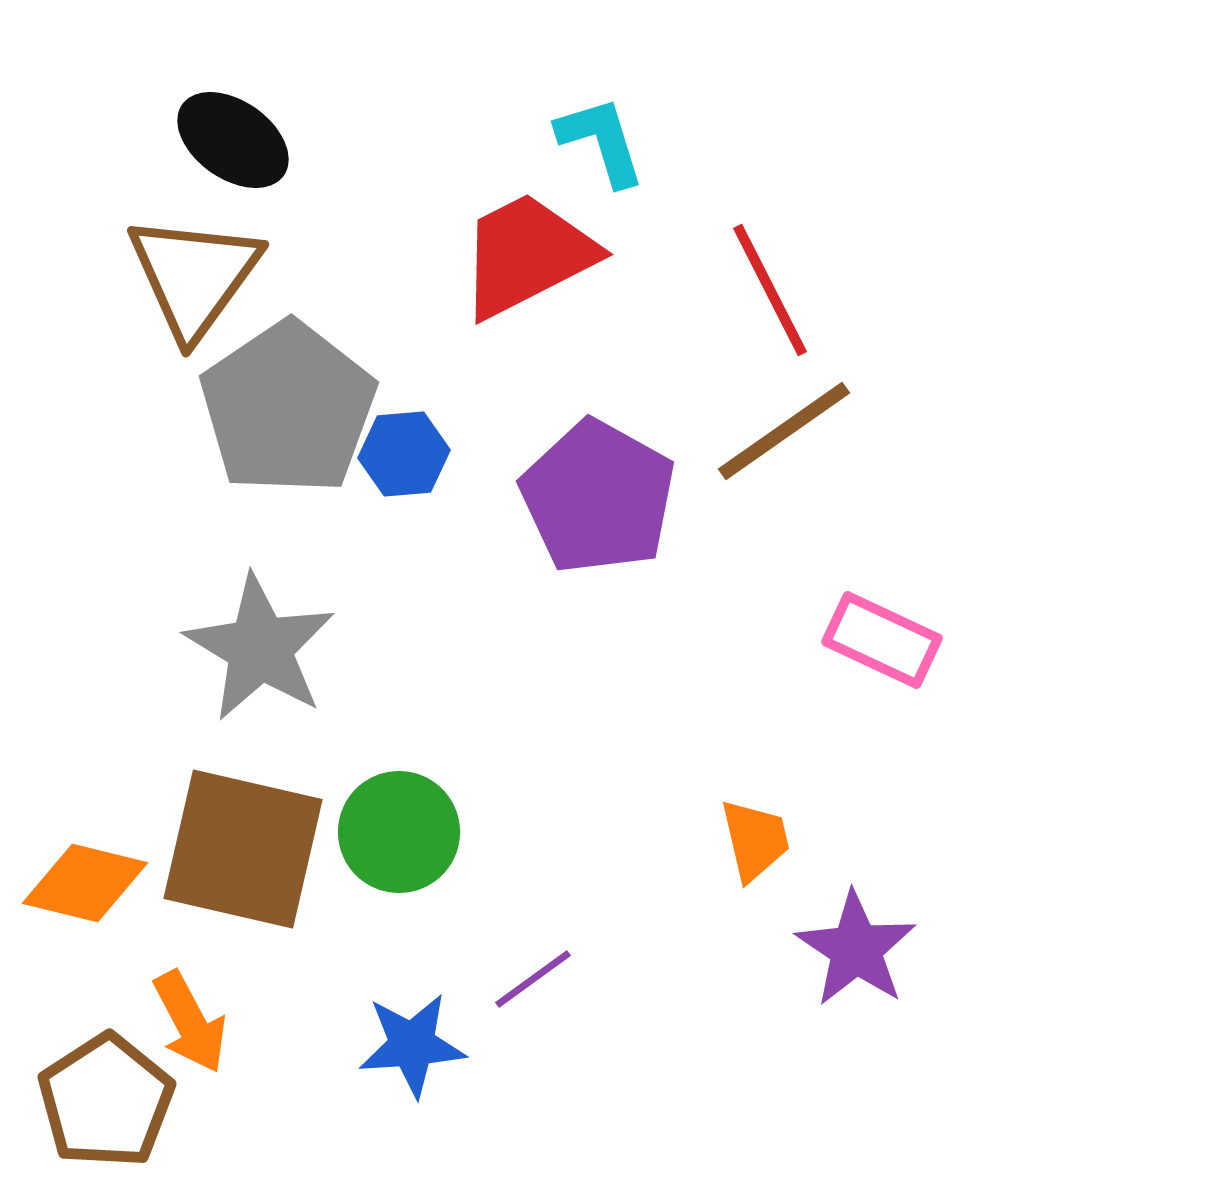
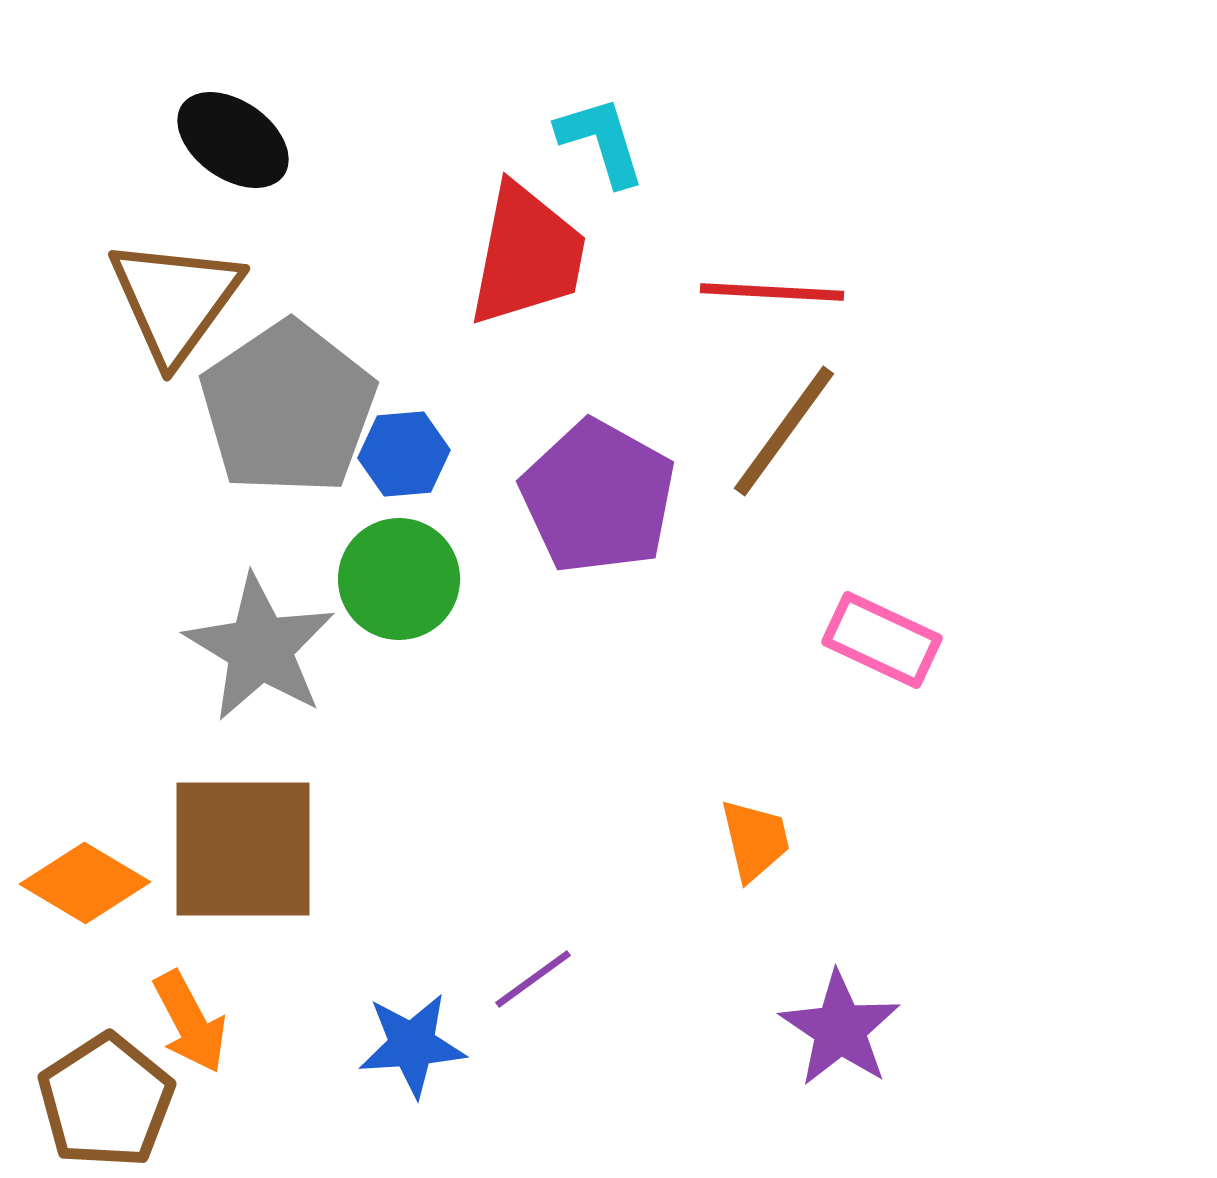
red trapezoid: rotated 128 degrees clockwise
brown triangle: moved 19 px left, 24 px down
red line: moved 2 px right, 2 px down; rotated 60 degrees counterclockwise
brown line: rotated 19 degrees counterclockwise
green circle: moved 253 px up
brown square: rotated 13 degrees counterclockwise
orange diamond: rotated 17 degrees clockwise
purple star: moved 16 px left, 80 px down
